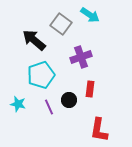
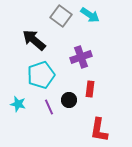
gray square: moved 8 px up
